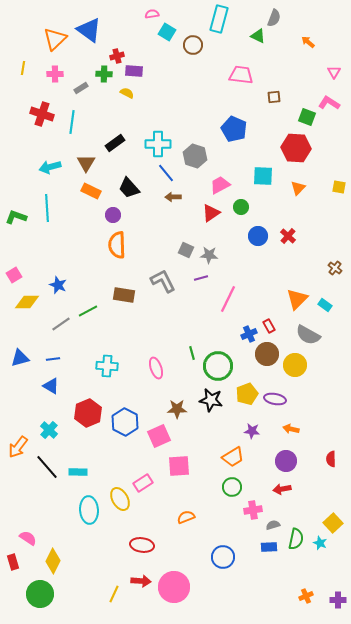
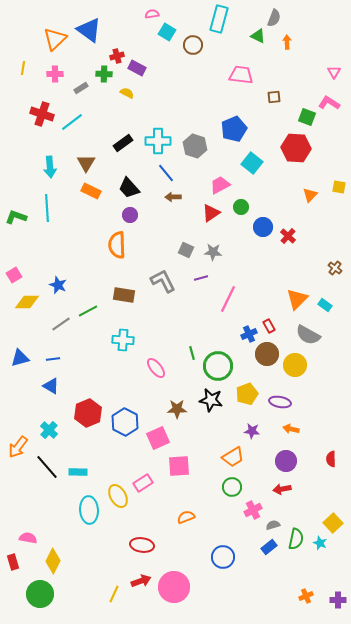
orange arrow at (308, 42): moved 21 px left; rotated 48 degrees clockwise
purple rectangle at (134, 71): moved 3 px right, 3 px up; rotated 24 degrees clockwise
cyan line at (72, 122): rotated 45 degrees clockwise
blue pentagon at (234, 129): rotated 25 degrees clockwise
black rectangle at (115, 143): moved 8 px right
cyan cross at (158, 144): moved 3 px up
gray hexagon at (195, 156): moved 10 px up
cyan arrow at (50, 167): rotated 80 degrees counterclockwise
cyan square at (263, 176): moved 11 px left, 13 px up; rotated 35 degrees clockwise
orange triangle at (298, 188): moved 12 px right, 7 px down
purple circle at (113, 215): moved 17 px right
blue circle at (258, 236): moved 5 px right, 9 px up
gray star at (209, 255): moved 4 px right, 3 px up
cyan cross at (107, 366): moved 16 px right, 26 px up
pink ellipse at (156, 368): rotated 20 degrees counterclockwise
purple ellipse at (275, 399): moved 5 px right, 3 px down
pink square at (159, 436): moved 1 px left, 2 px down
yellow ellipse at (120, 499): moved 2 px left, 3 px up
pink cross at (253, 510): rotated 18 degrees counterclockwise
pink semicircle at (28, 538): rotated 24 degrees counterclockwise
blue rectangle at (269, 547): rotated 35 degrees counterclockwise
red arrow at (141, 581): rotated 24 degrees counterclockwise
